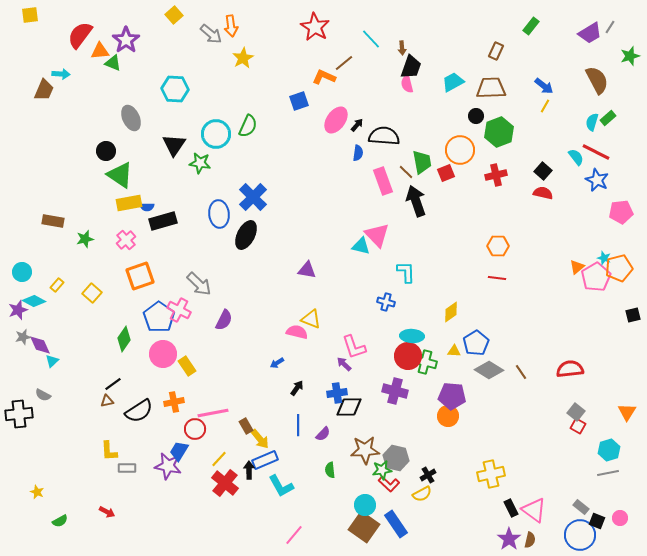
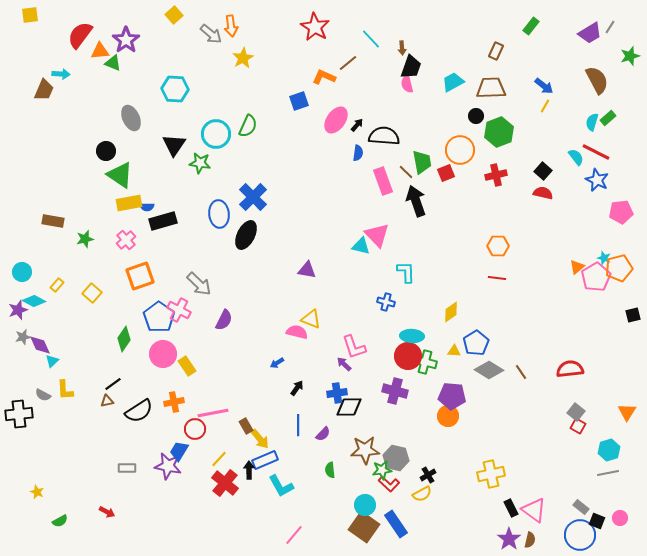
brown line at (344, 63): moved 4 px right
yellow L-shape at (109, 451): moved 44 px left, 61 px up
